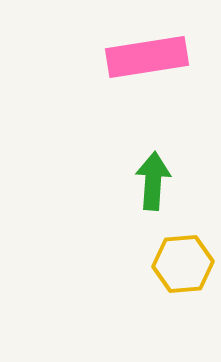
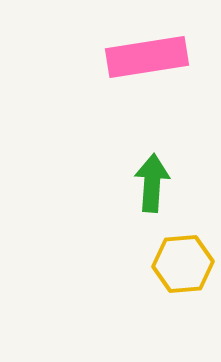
green arrow: moved 1 px left, 2 px down
